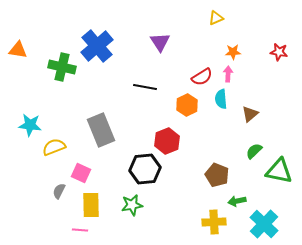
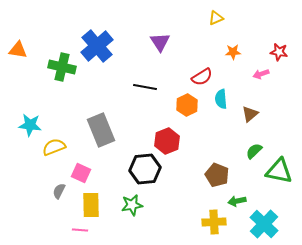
pink arrow: moved 33 px right; rotated 112 degrees counterclockwise
